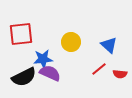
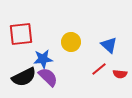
purple semicircle: moved 2 px left, 4 px down; rotated 20 degrees clockwise
